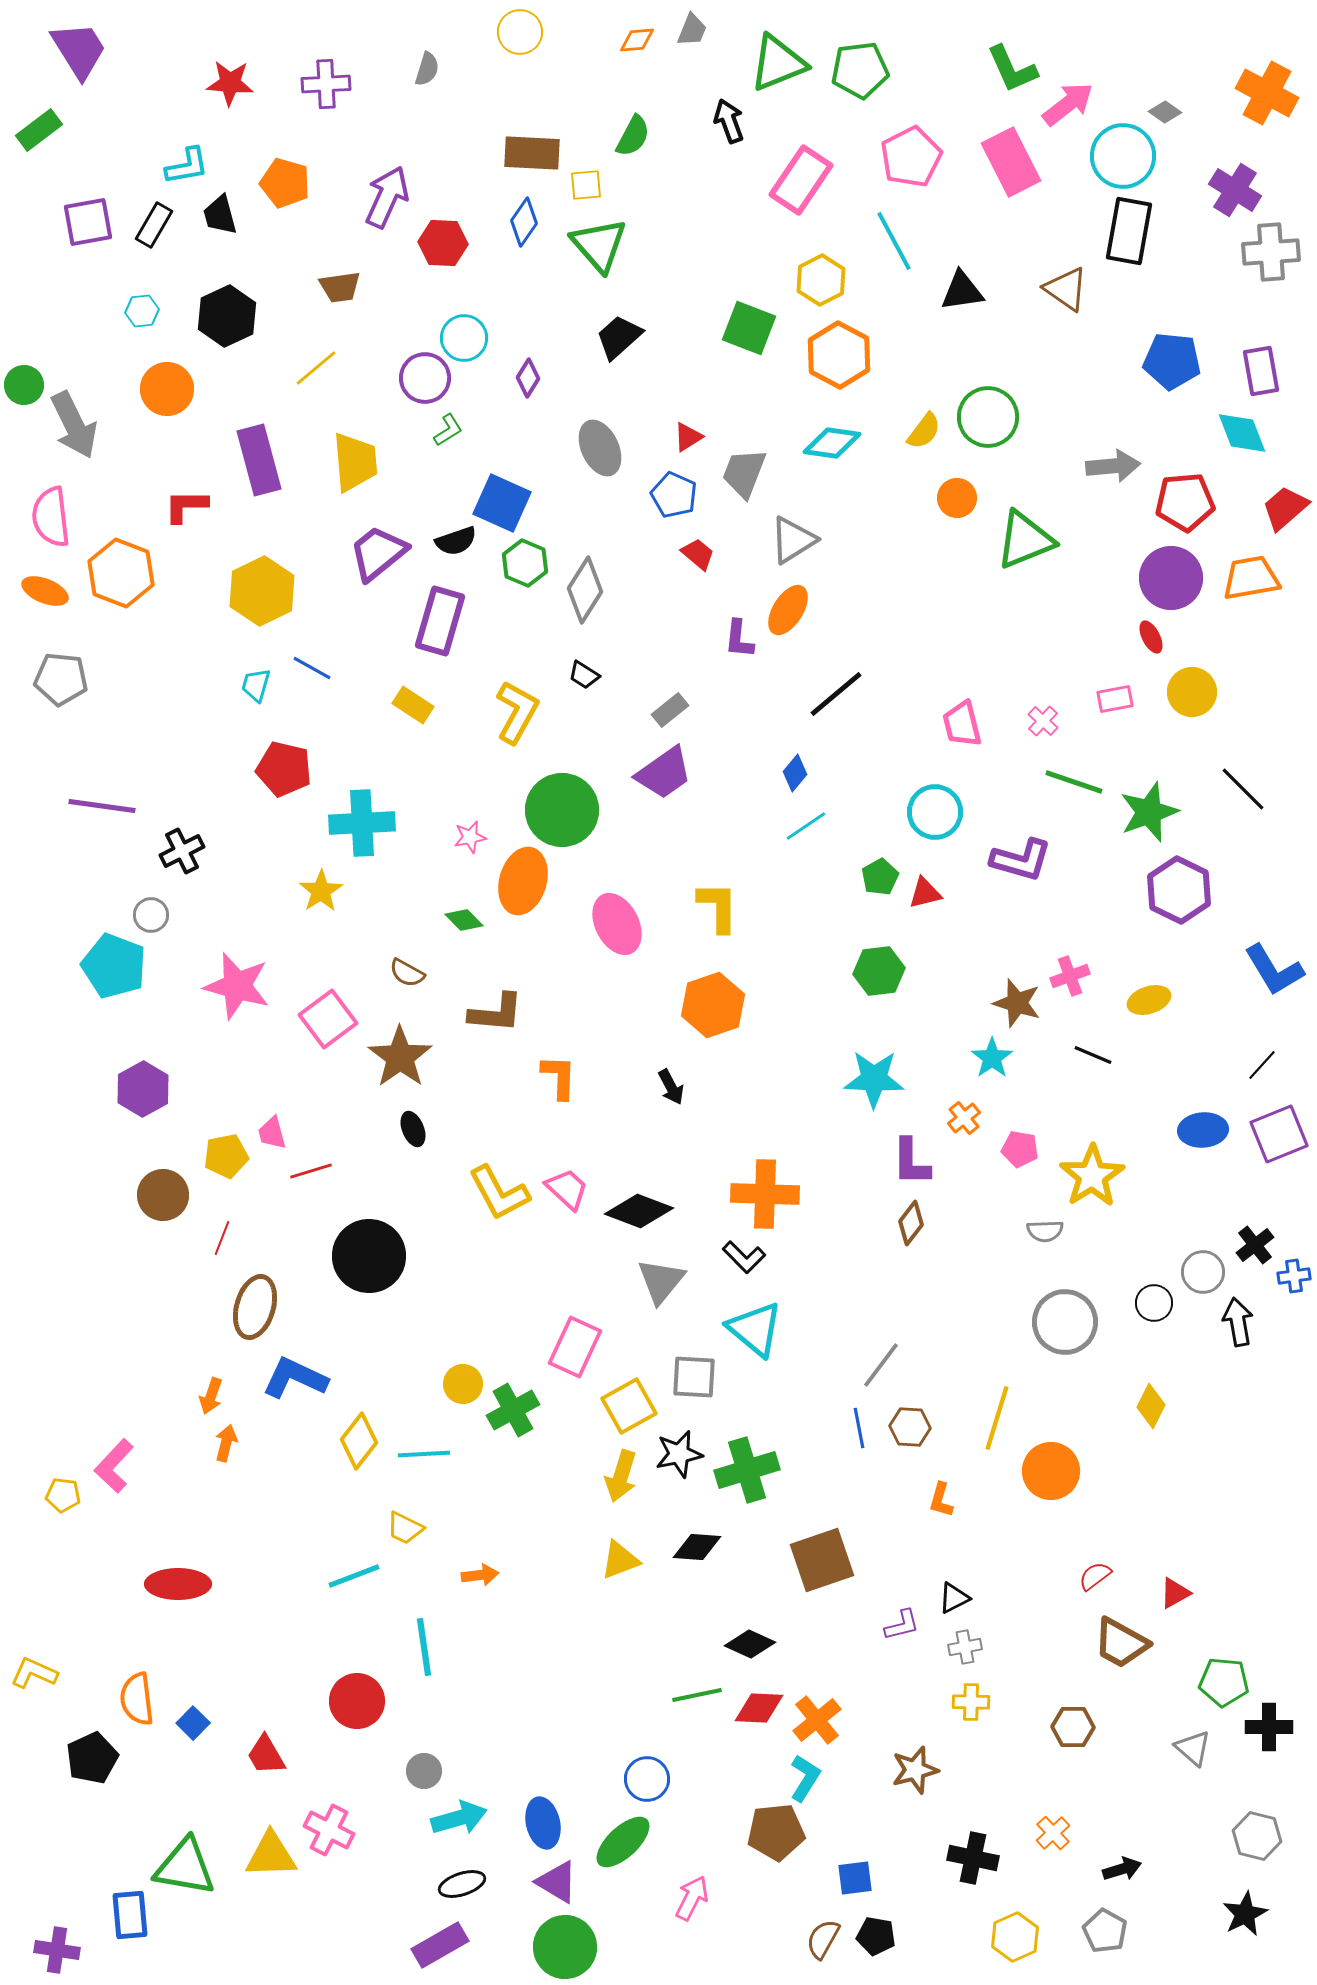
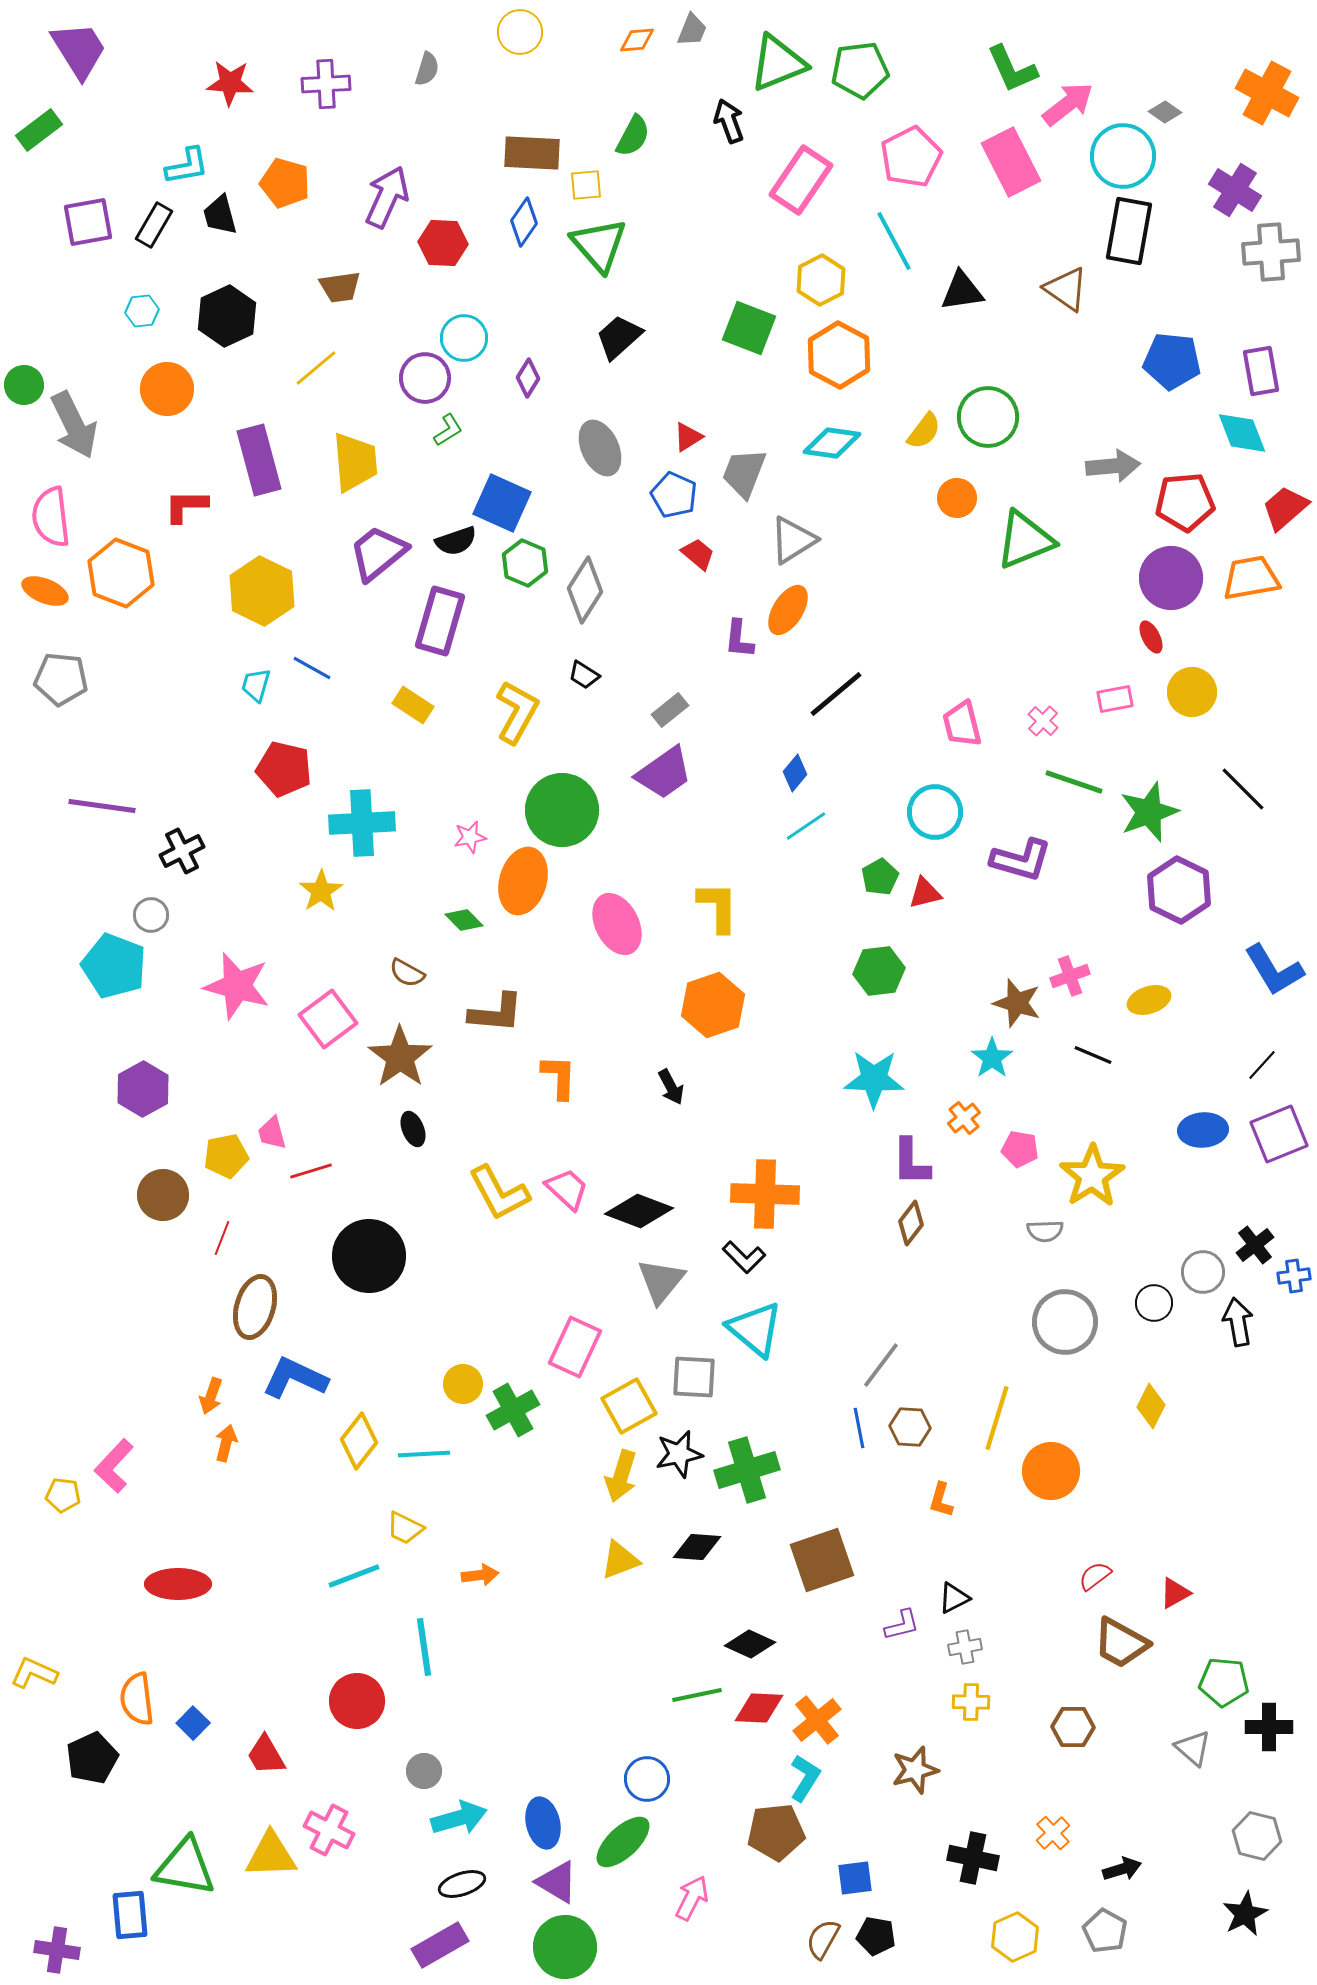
yellow hexagon at (262, 591): rotated 8 degrees counterclockwise
